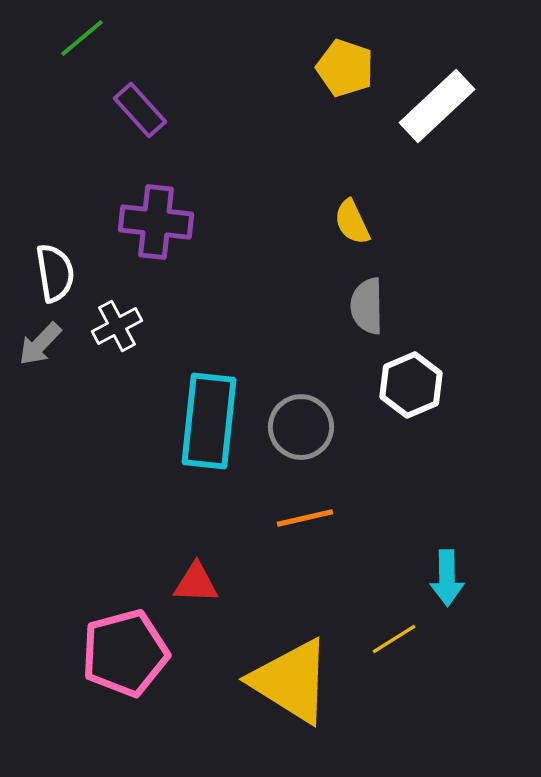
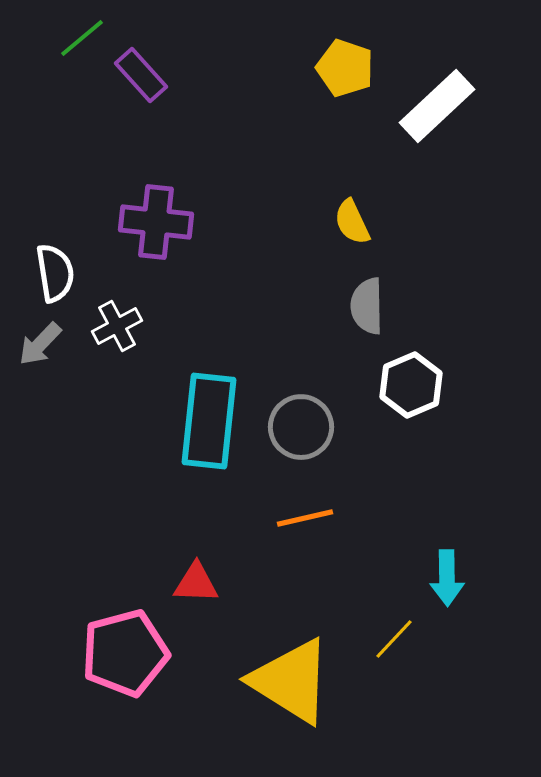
purple rectangle: moved 1 px right, 35 px up
yellow line: rotated 15 degrees counterclockwise
